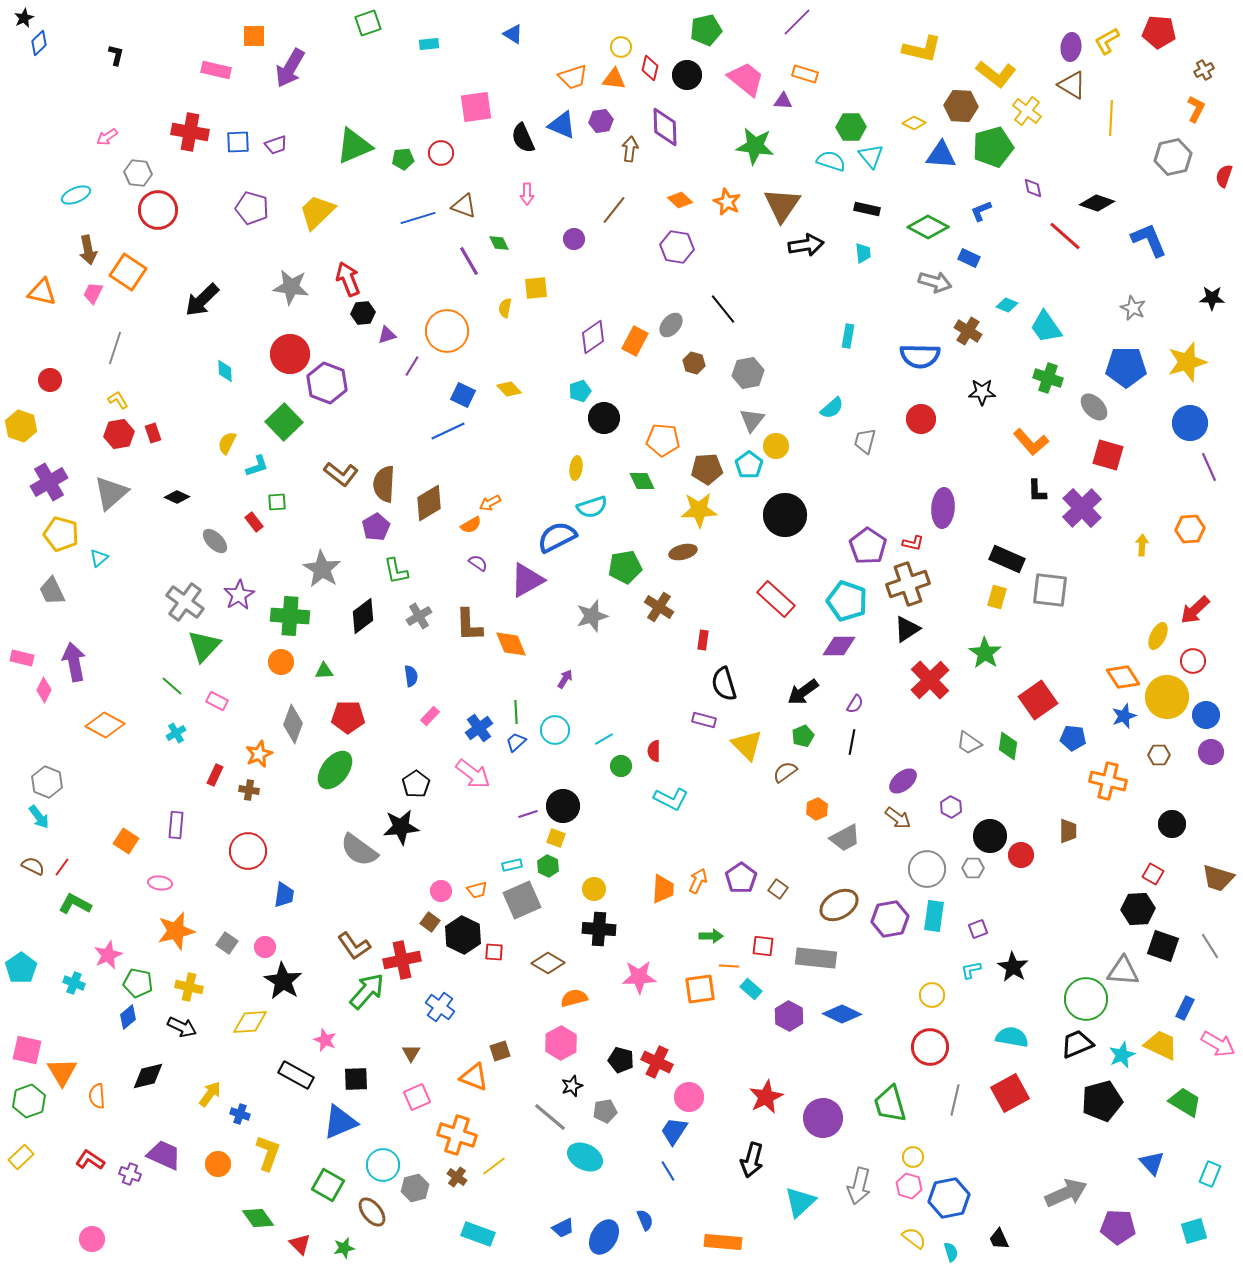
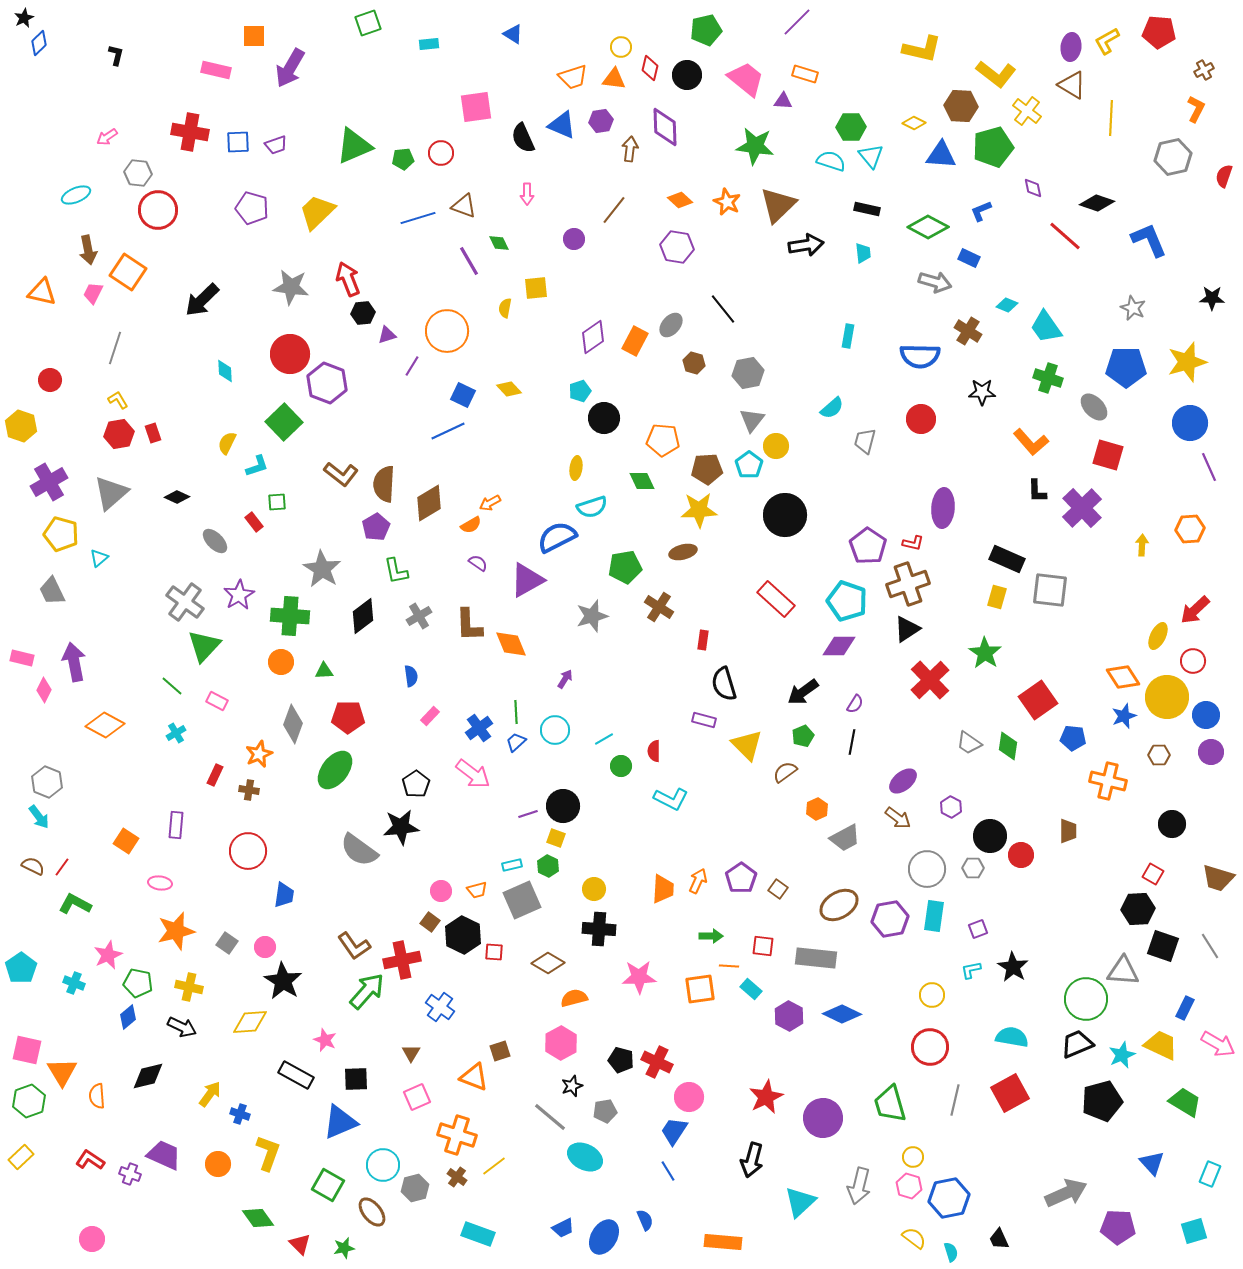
brown triangle at (782, 205): moved 4 px left; rotated 12 degrees clockwise
